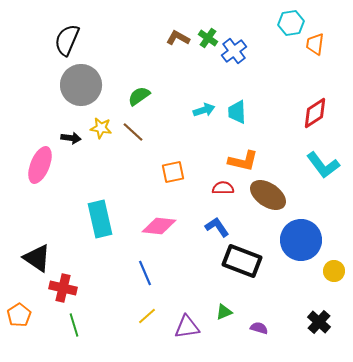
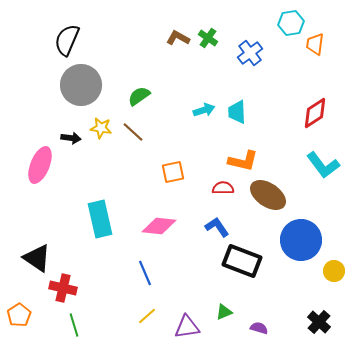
blue cross: moved 16 px right, 2 px down
